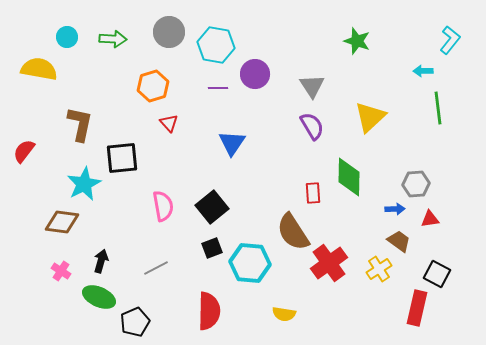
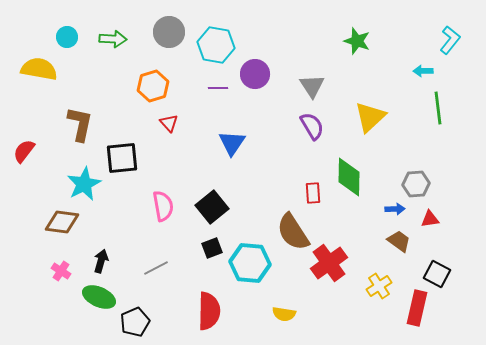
yellow cross at (379, 269): moved 17 px down
